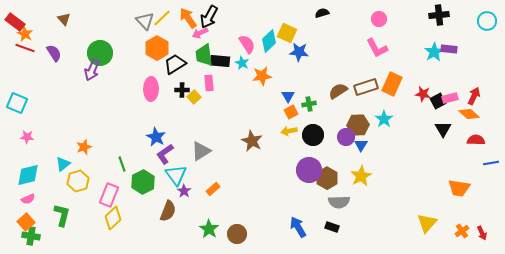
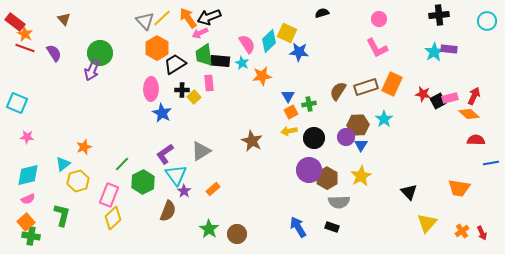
black arrow at (209, 17): rotated 40 degrees clockwise
brown semicircle at (338, 91): rotated 24 degrees counterclockwise
black triangle at (443, 129): moved 34 px left, 63 px down; rotated 12 degrees counterclockwise
black circle at (313, 135): moved 1 px right, 3 px down
blue star at (156, 137): moved 6 px right, 24 px up
green line at (122, 164): rotated 63 degrees clockwise
